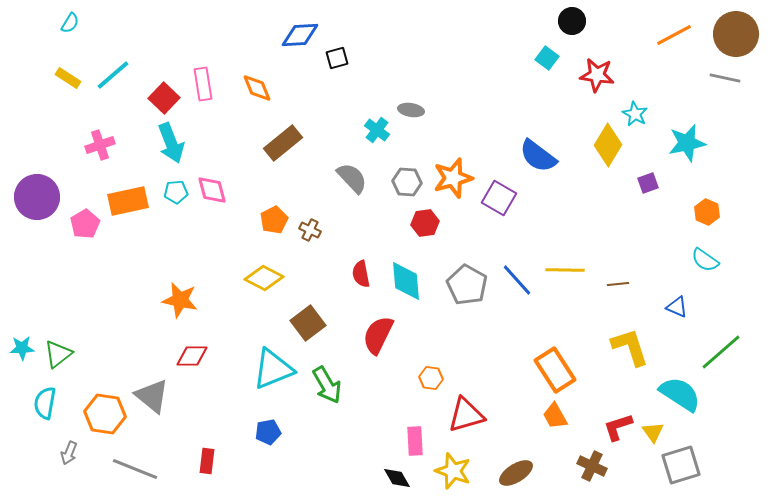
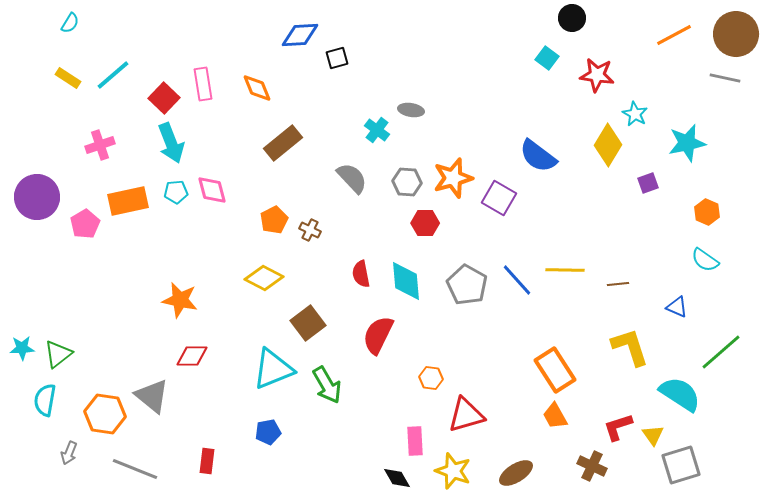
black circle at (572, 21): moved 3 px up
red hexagon at (425, 223): rotated 8 degrees clockwise
cyan semicircle at (45, 403): moved 3 px up
yellow triangle at (653, 432): moved 3 px down
